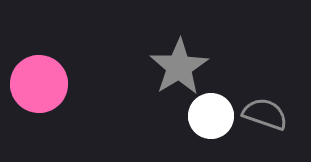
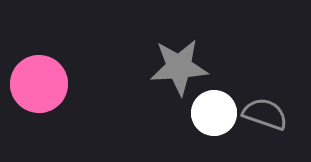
gray star: rotated 28 degrees clockwise
white circle: moved 3 px right, 3 px up
